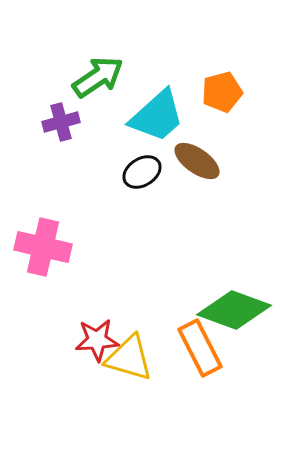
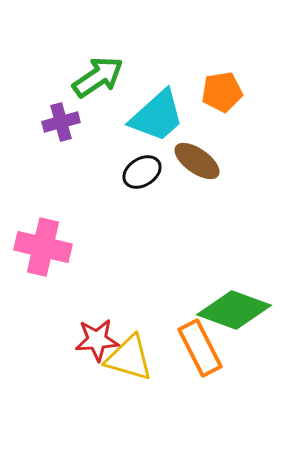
orange pentagon: rotated 6 degrees clockwise
